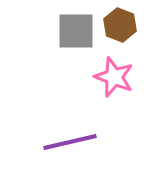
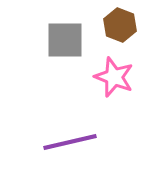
gray square: moved 11 px left, 9 px down
